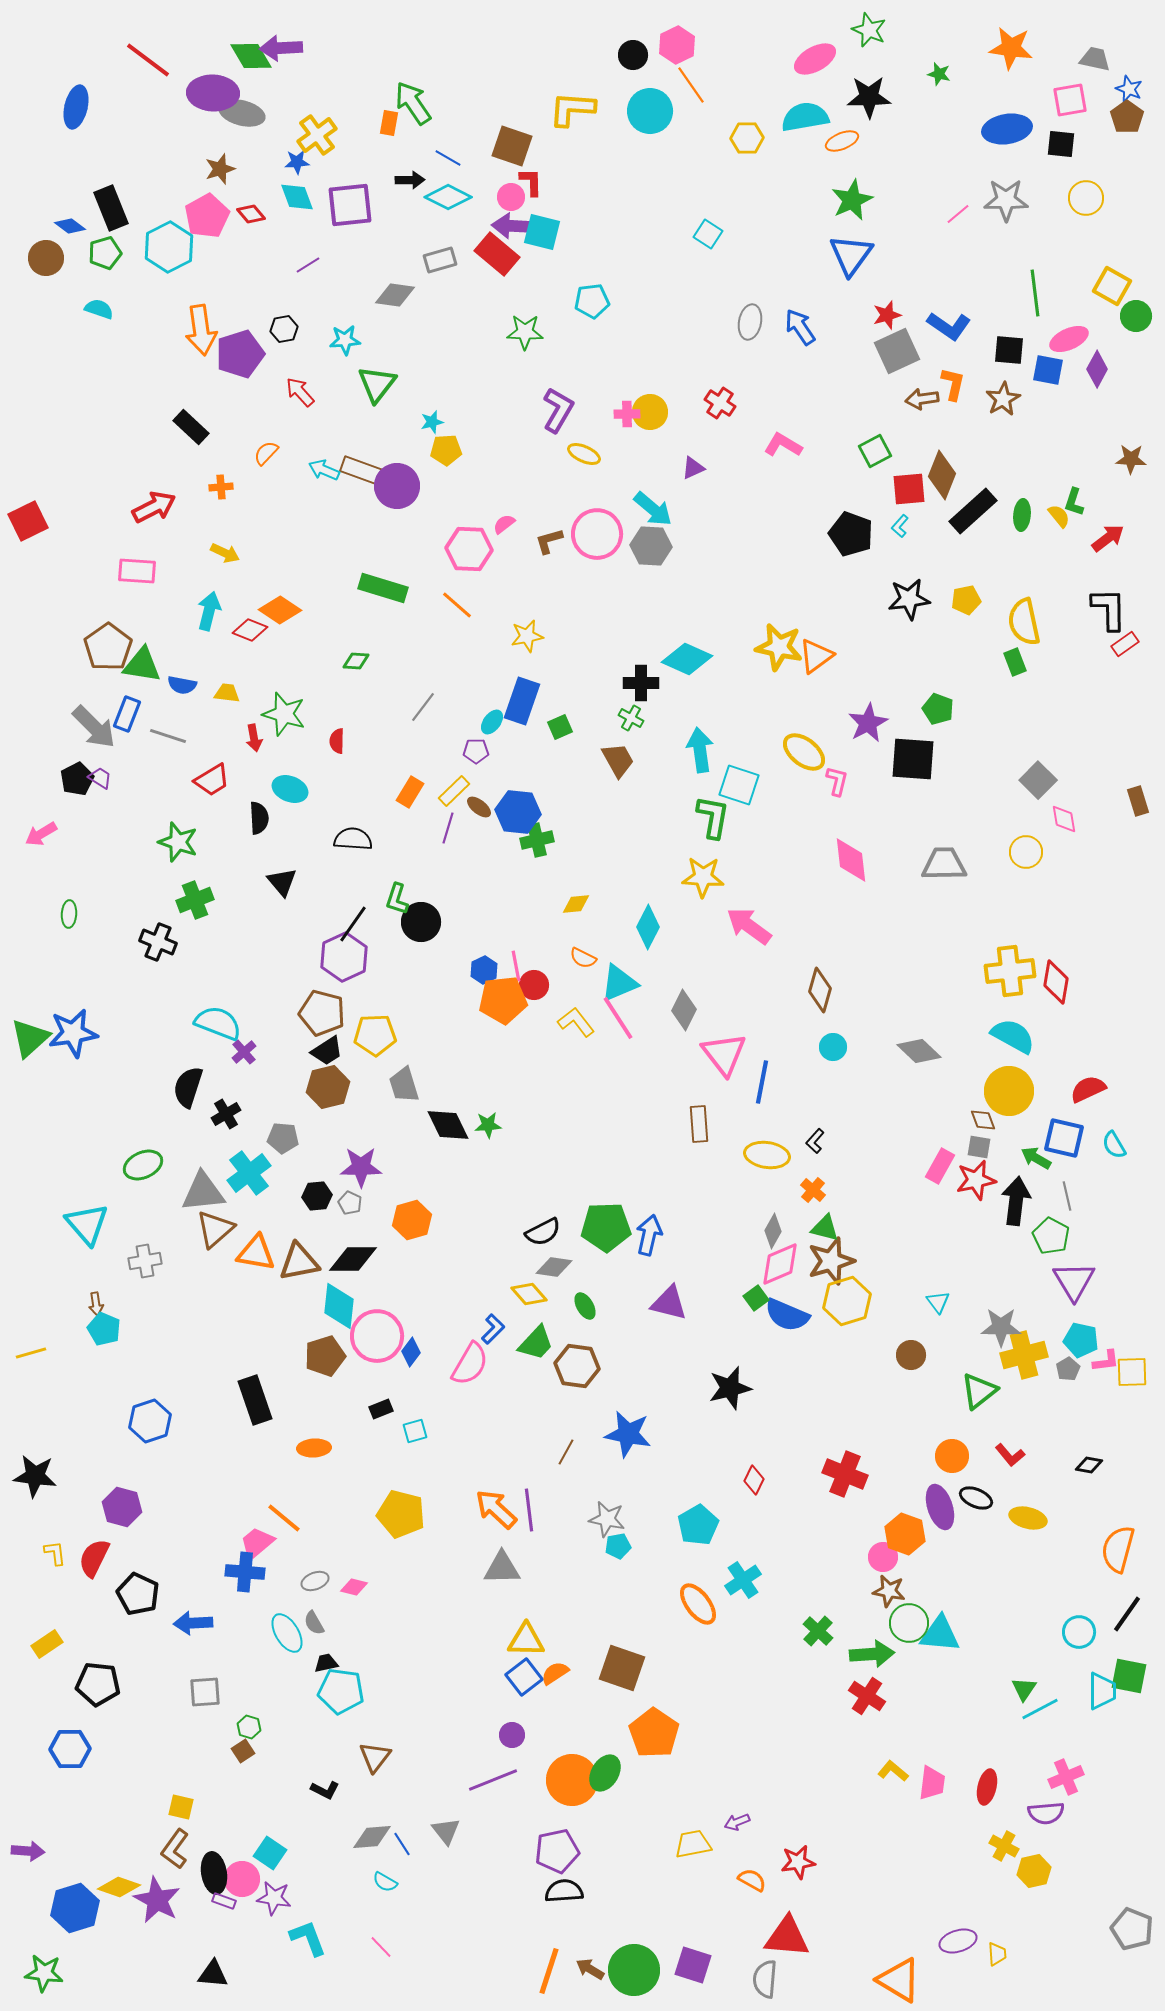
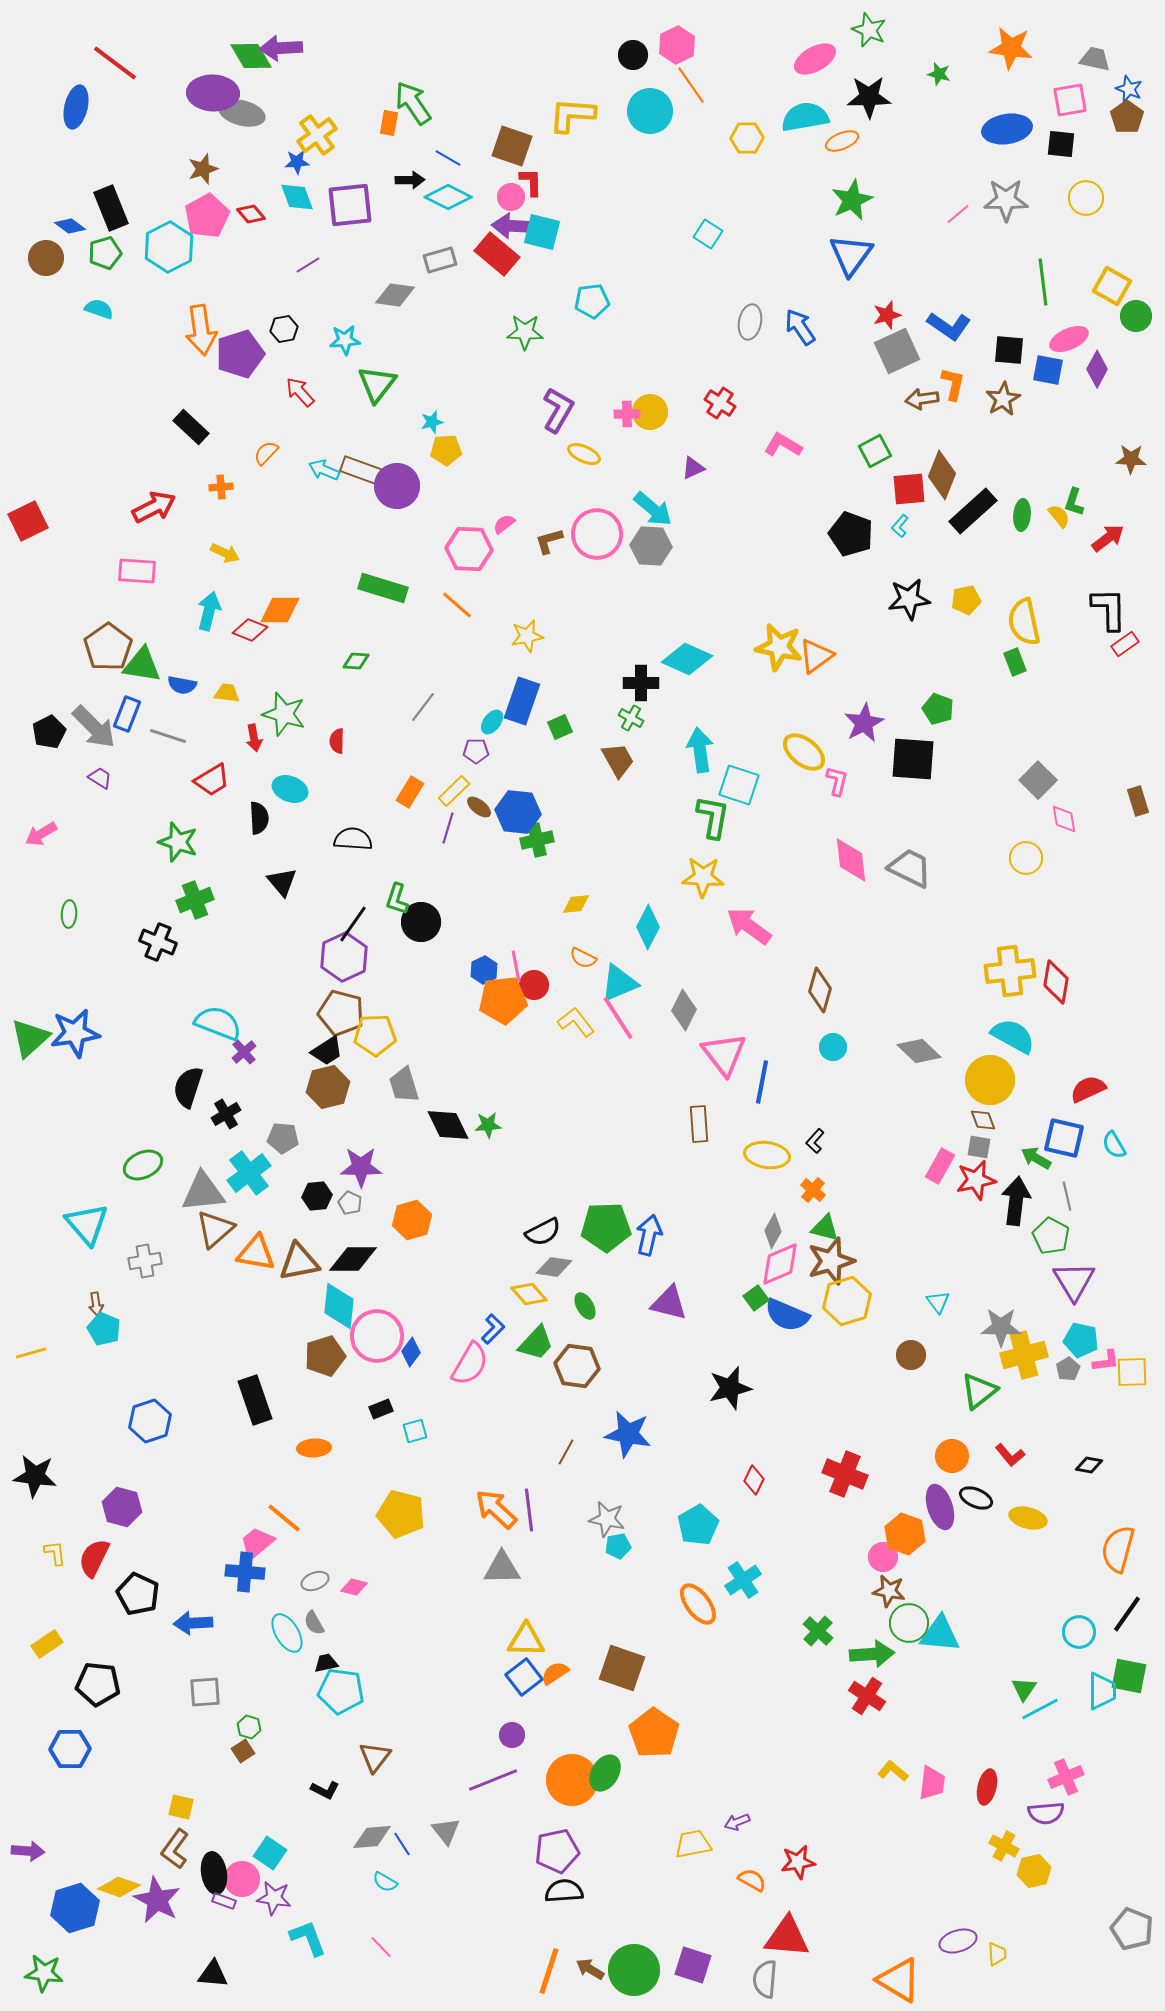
red line at (148, 60): moved 33 px left, 3 px down
yellow L-shape at (572, 109): moved 6 px down
brown star at (220, 169): moved 17 px left
green line at (1035, 293): moved 8 px right, 11 px up
orange diamond at (280, 610): rotated 33 degrees counterclockwise
purple star at (868, 723): moved 4 px left
black pentagon at (77, 779): moved 28 px left, 47 px up
yellow circle at (1026, 852): moved 6 px down
gray trapezoid at (944, 864): moved 34 px left, 4 px down; rotated 27 degrees clockwise
brown pentagon at (322, 1013): moved 19 px right
blue star at (73, 1033): moved 2 px right
yellow circle at (1009, 1091): moved 19 px left, 11 px up
